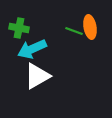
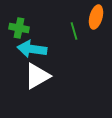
orange ellipse: moved 6 px right, 10 px up; rotated 25 degrees clockwise
green line: rotated 54 degrees clockwise
cyan arrow: rotated 32 degrees clockwise
